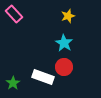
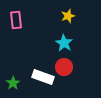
pink rectangle: moved 2 px right, 6 px down; rotated 36 degrees clockwise
